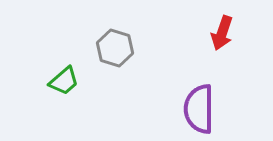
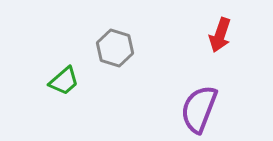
red arrow: moved 2 px left, 2 px down
purple semicircle: rotated 21 degrees clockwise
